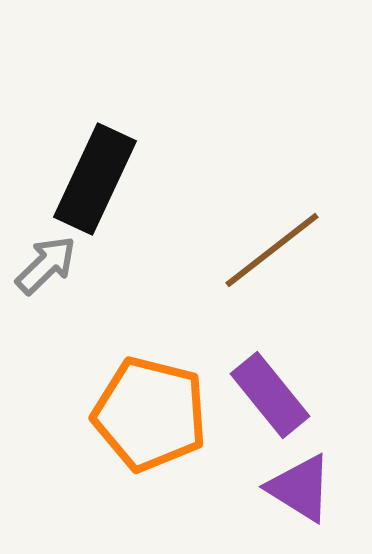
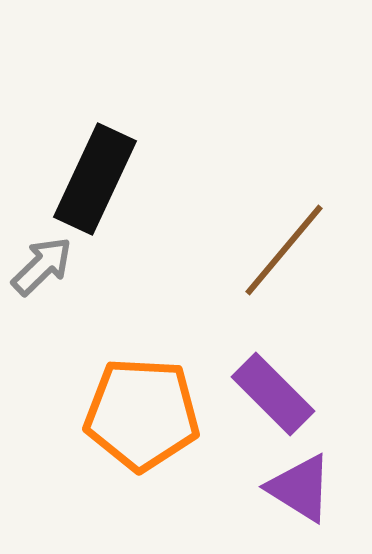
brown line: moved 12 px right; rotated 12 degrees counterclockwise
gray arrow: moved 4 px left, 1 px down
purple rectangle: moved 3 px right, 1 px up; rotated 6 degrees counterclockwise
orange pentagon: moved 8 px left; rotated 11 degrees counterclockwise
